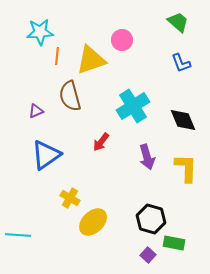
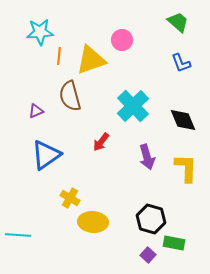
orange line: moved 2 px right
cyan cross: rotated 12 degrees counterclockwise
yellow ellipse: rotated 48 degrees clockwise
